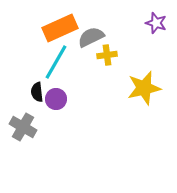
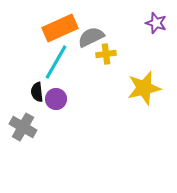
yellow cross: moved 1 px left, 1 px up
